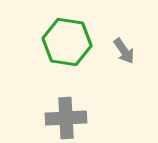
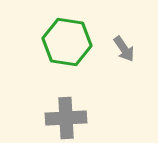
gray arrow: moved 2 px up
